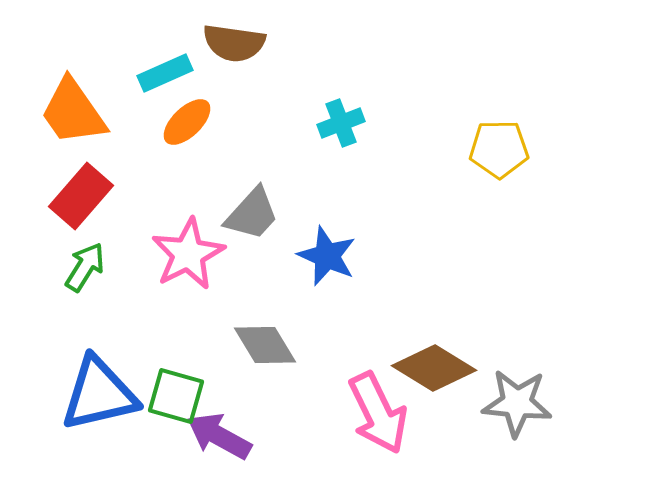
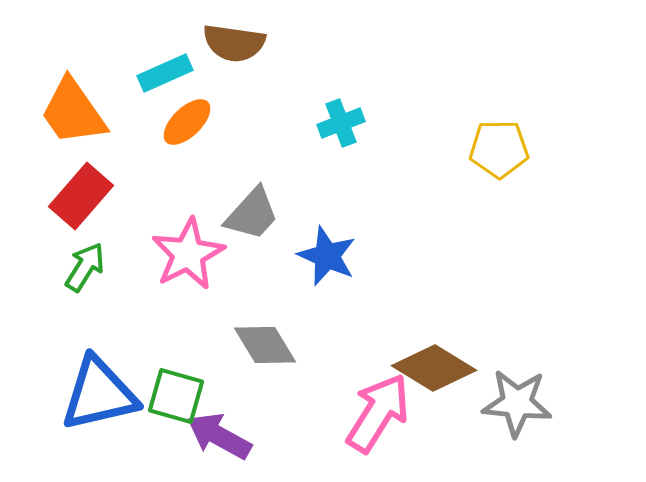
pink arrow: rotated 122 degrees counterclockwise
